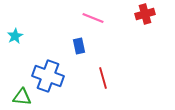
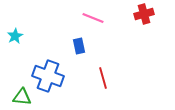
red cross: moved 1 px left
